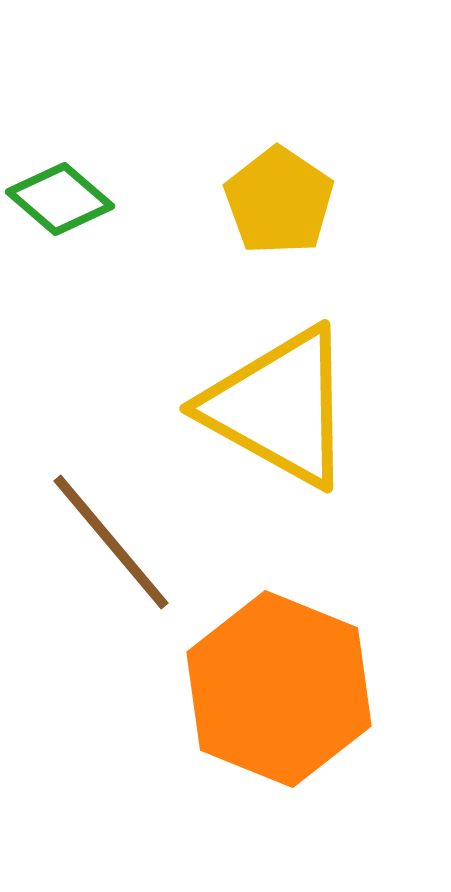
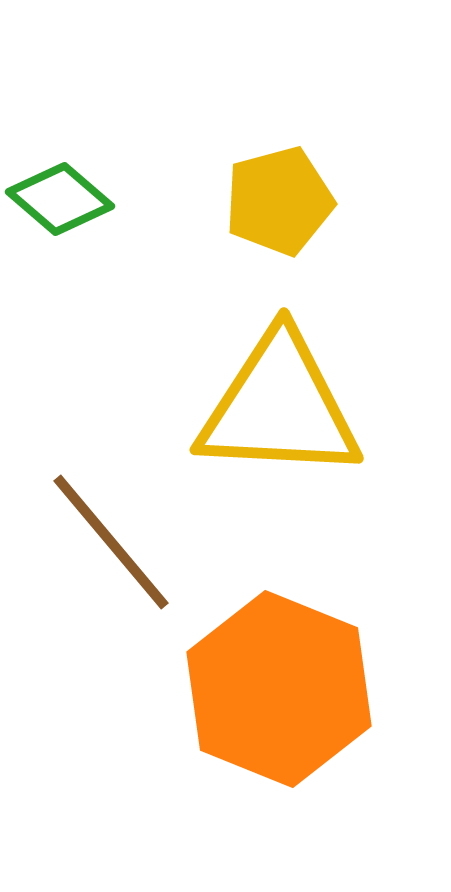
yellow pentagon: rotated 23 degrees clockwise
yellow triangle: rotated 26 degrees counterclockwise
